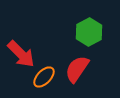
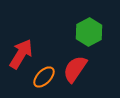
red arrow: rotated 104 degrees counterclockwise
red semicircle: moved 2 px left
